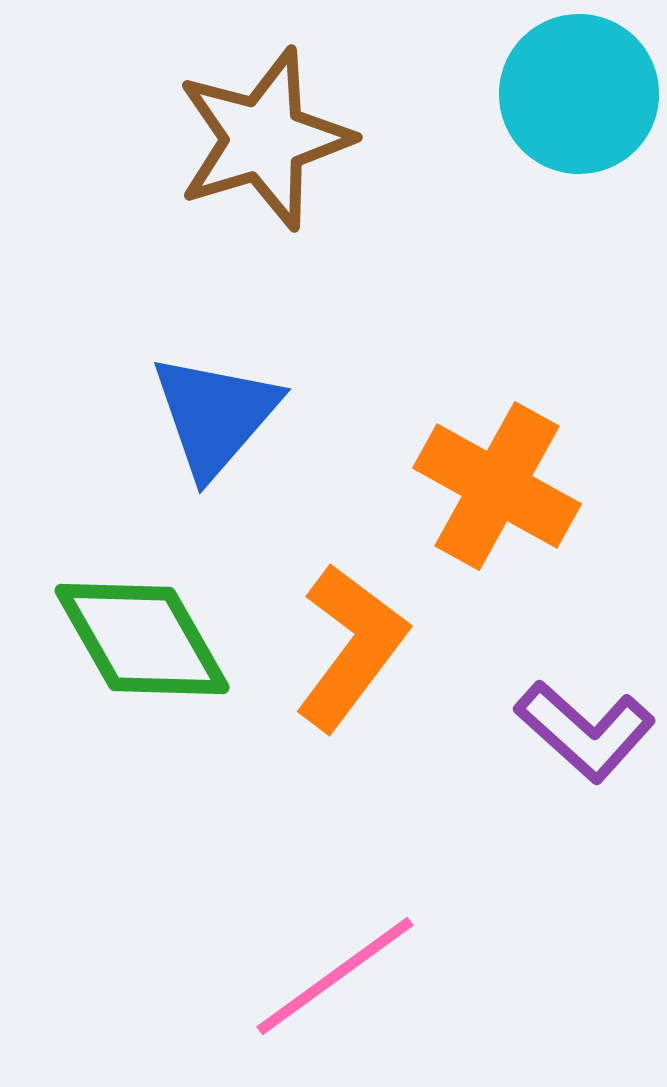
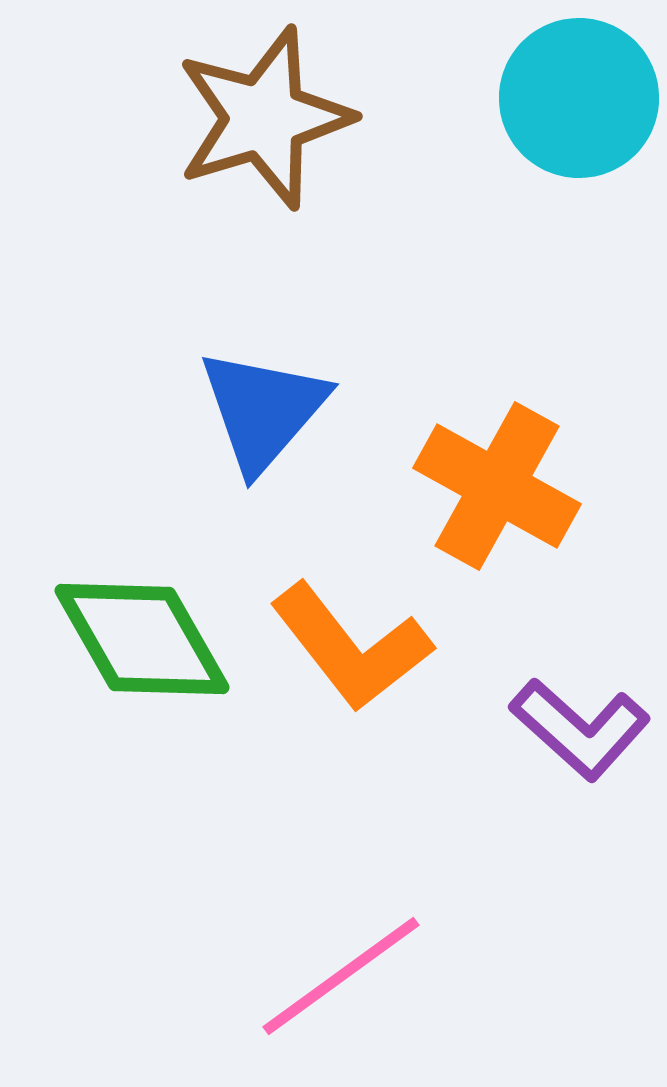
cyan circle: moved 4 px down
brown star: moved 21 px up
blue triangle: moved 48 px right, 5 px up
orange L-shape: rotated 105 degrees clockwise
purple L-shape: moved 5 px left, 2 px up
pink line: moved 6 px right
